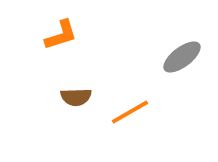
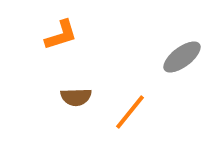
orange line: rotated 21 degrees counterclockwise
